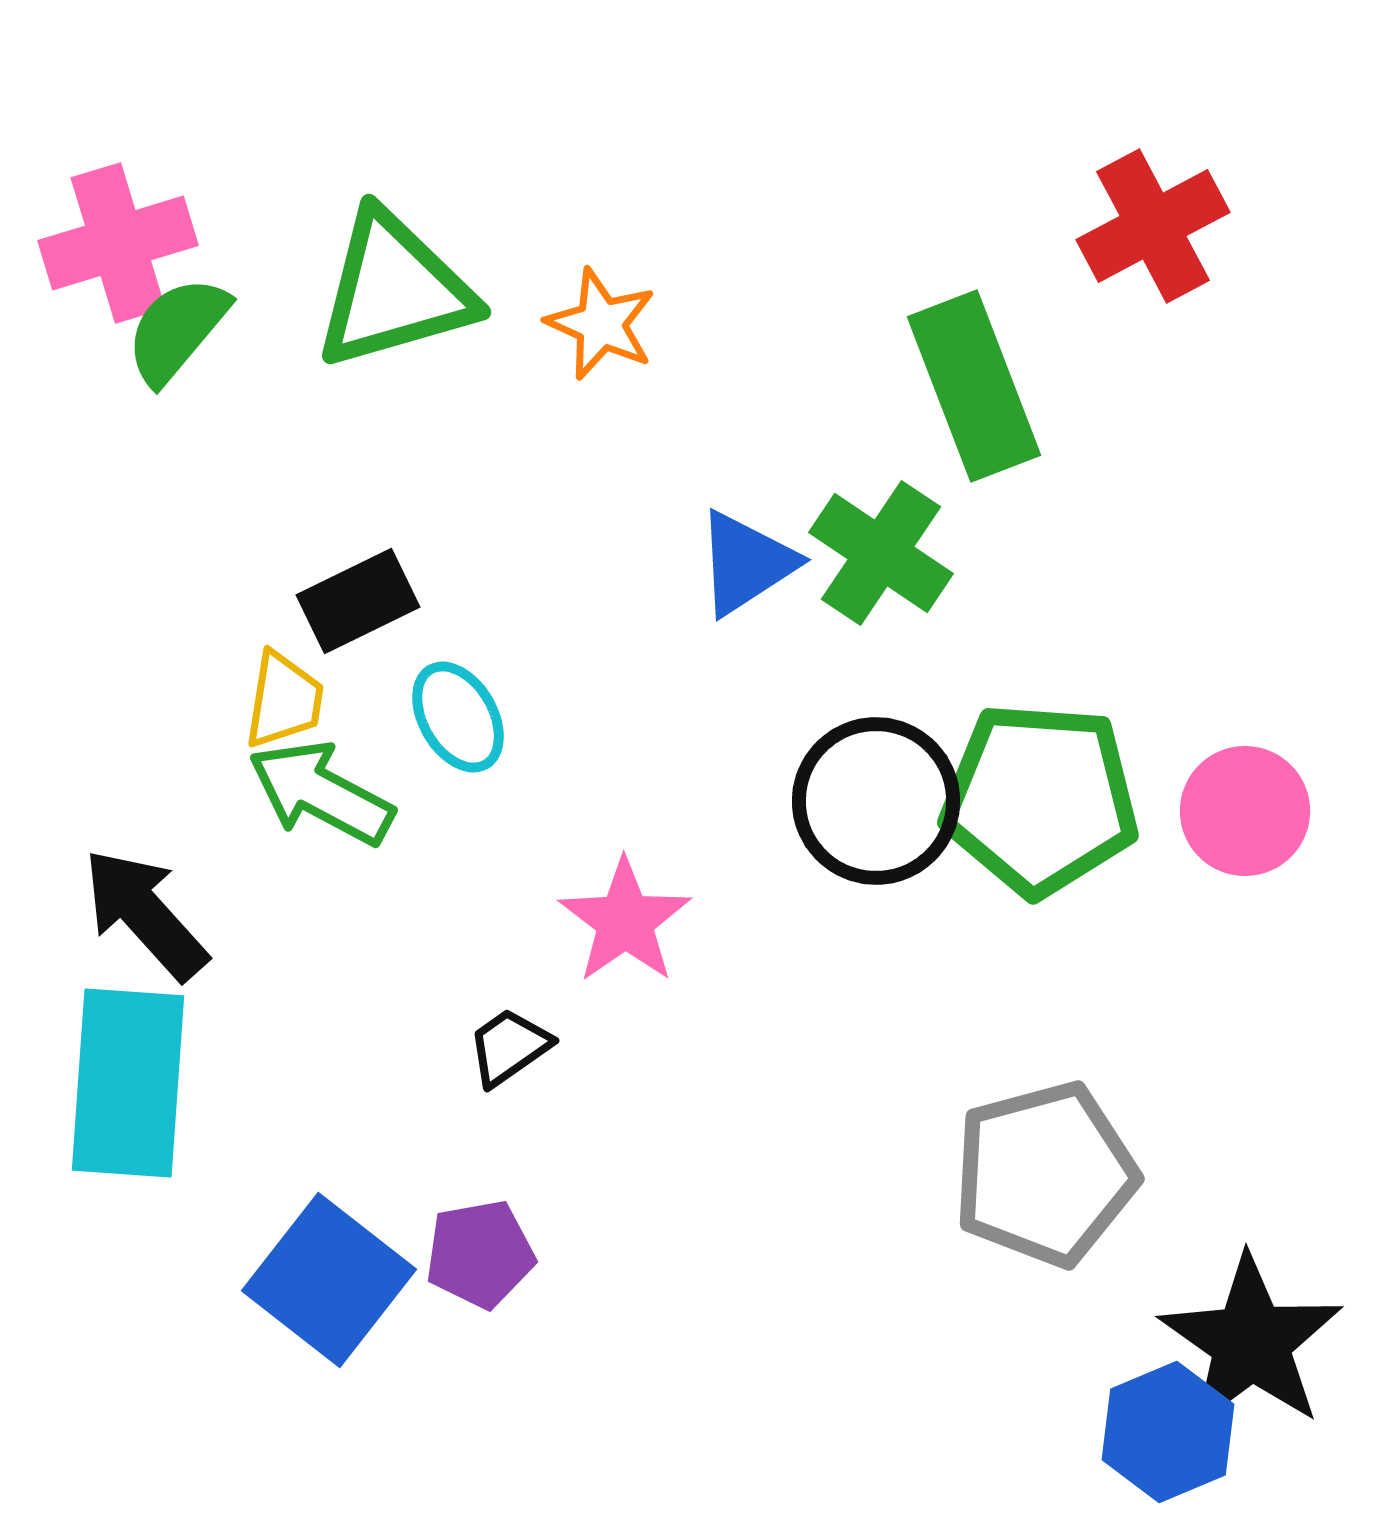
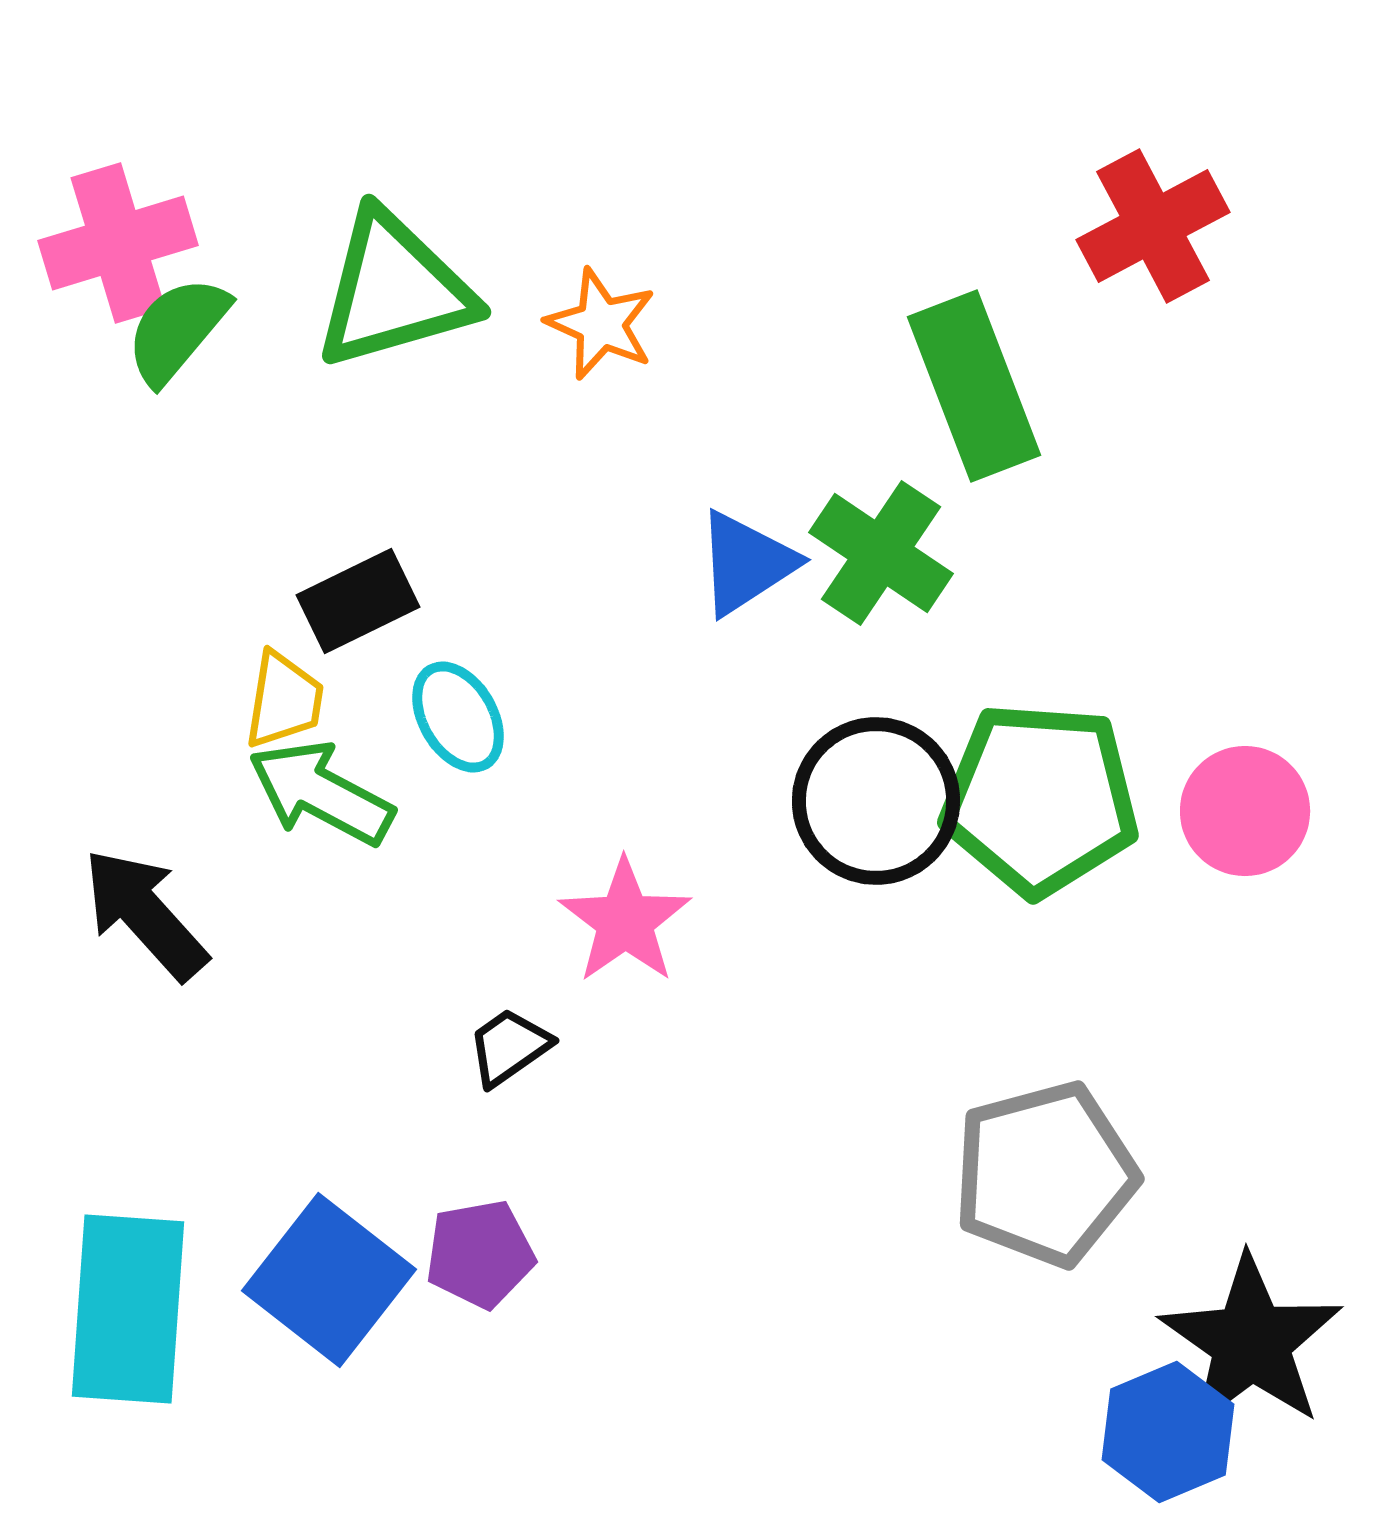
cyan rectangle: moved 226 px down
